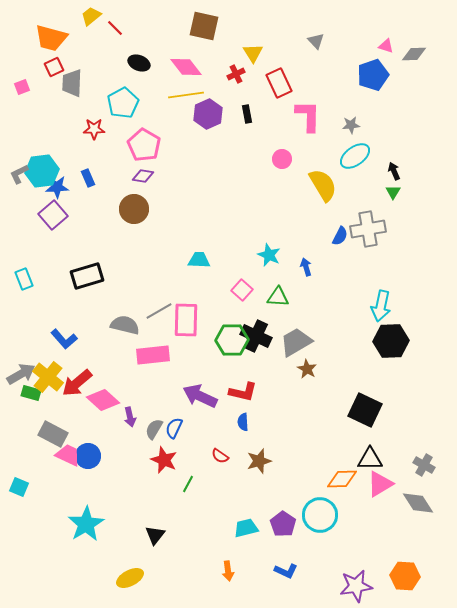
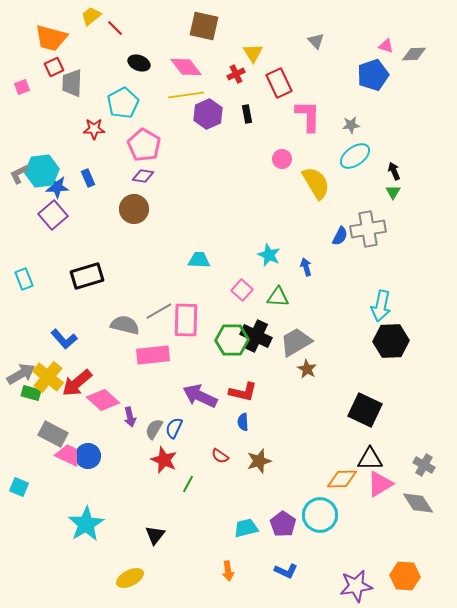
yellow semicircle at (323, 185): moved 7 px left, 2 px up
